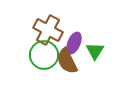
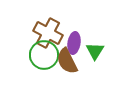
brown cross: moved 3 px down
purple ellipse: rotated 15 degrees counterclockwise
